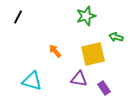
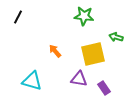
green star: moved 2 px left; rotated 24 degrees clockwise
